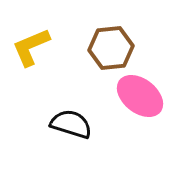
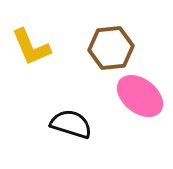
yellow L-shape: rotated 90 degrees counterclockwise
